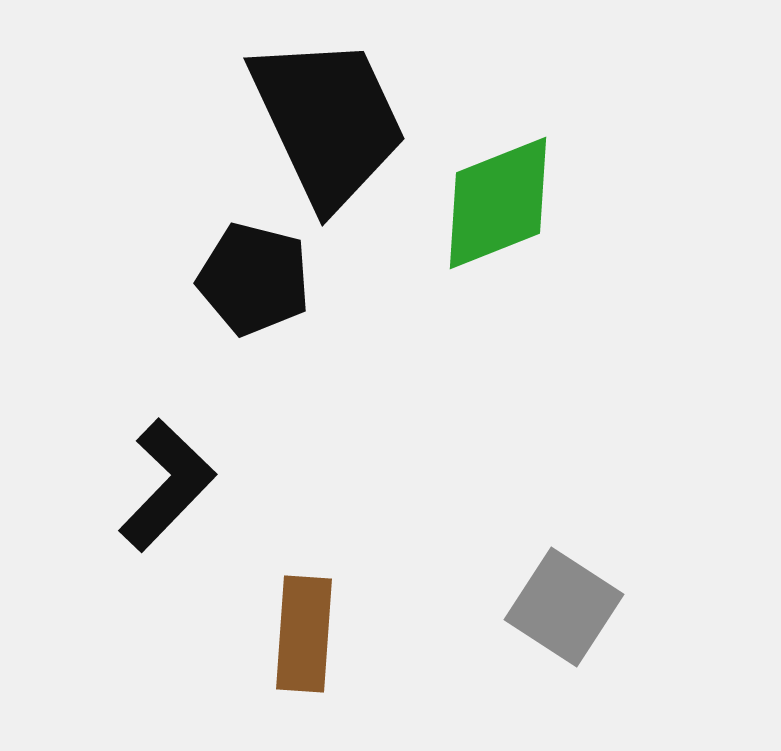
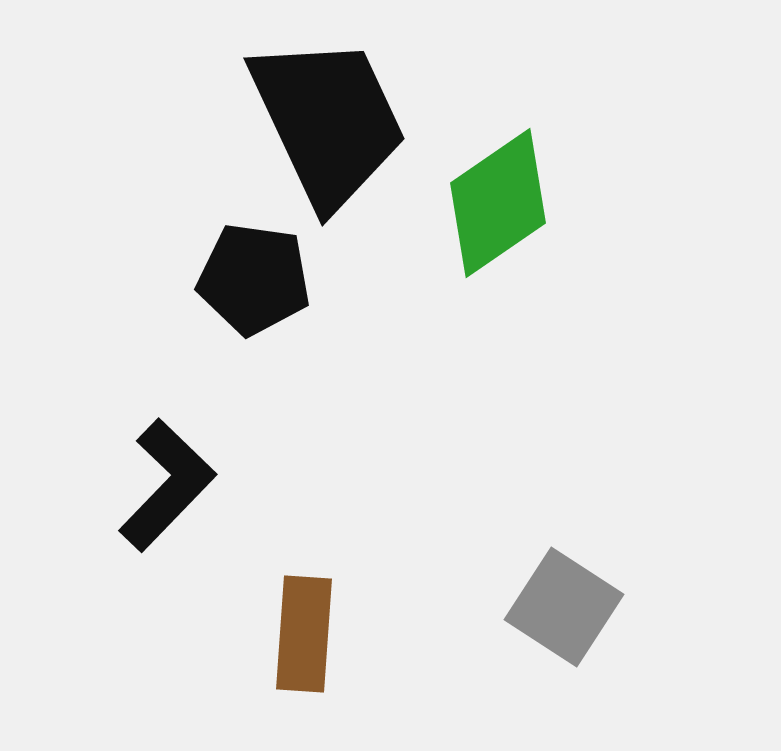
green diamond: rotated 13 degrees counterclockwise
black pentagon: rotated 6 degrees counterclockwise
